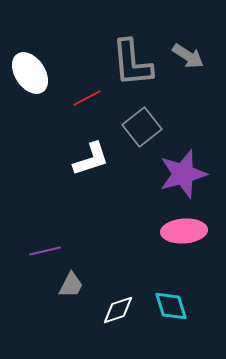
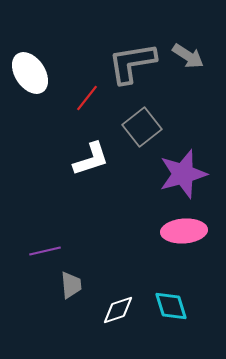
gray L-shape: rotated 86 degrees clockwise
red line: rotated 24 degrees counterclockwise
gray trapezoid: rotated 32 degrees counterclockwise
